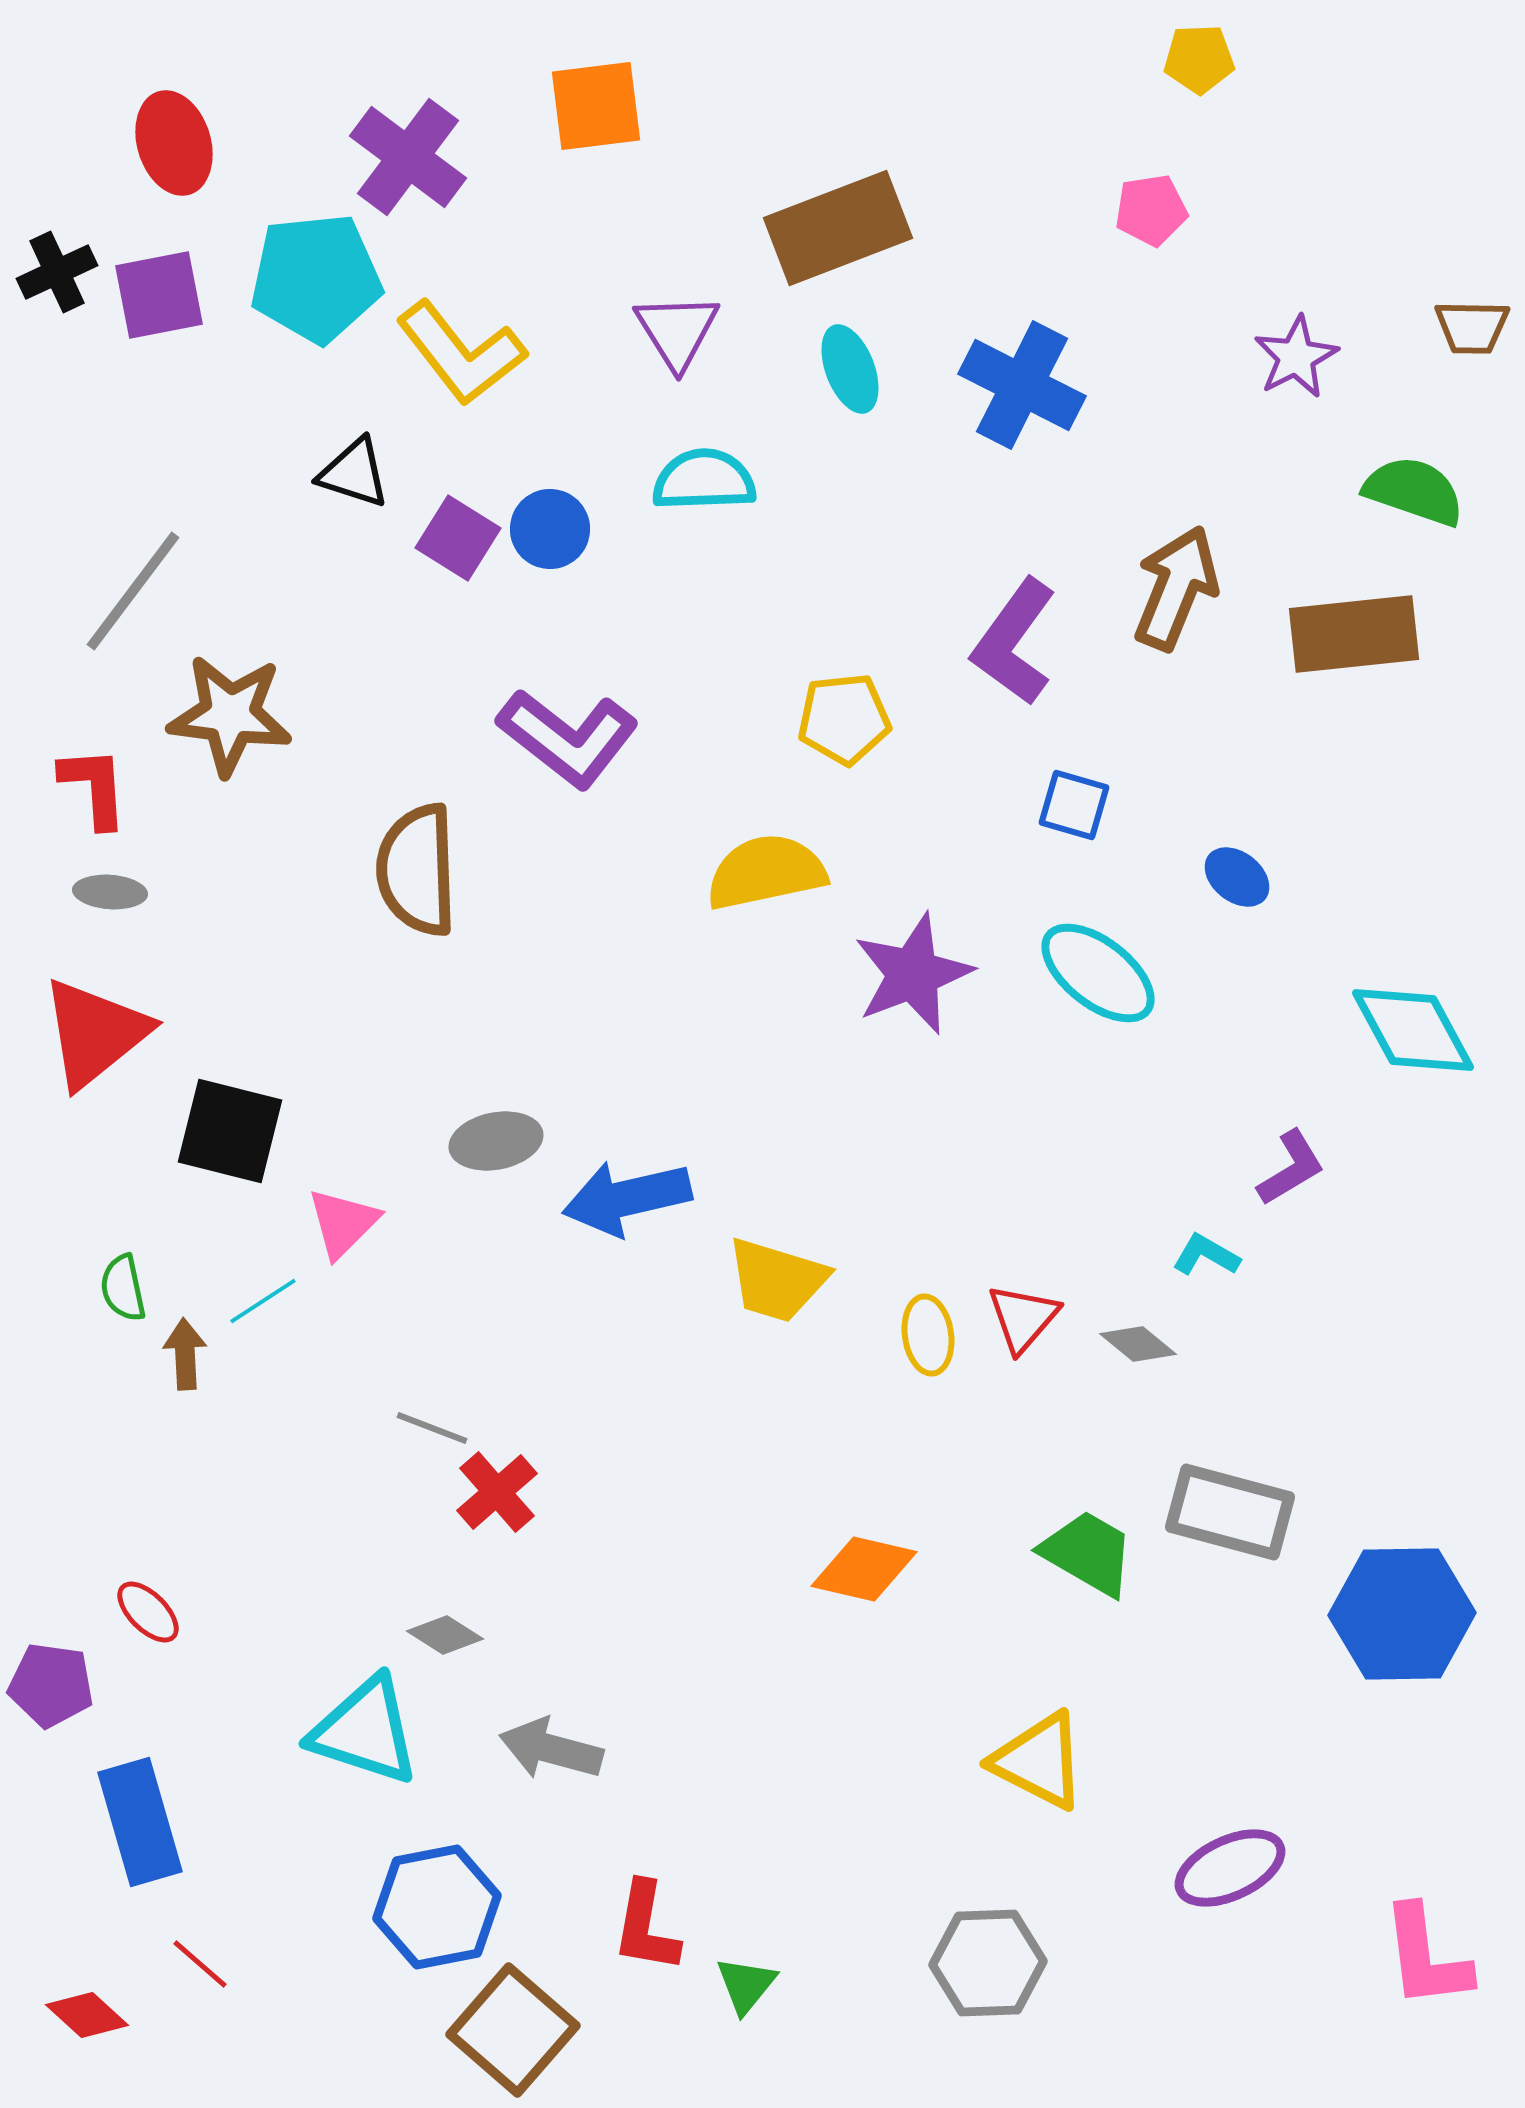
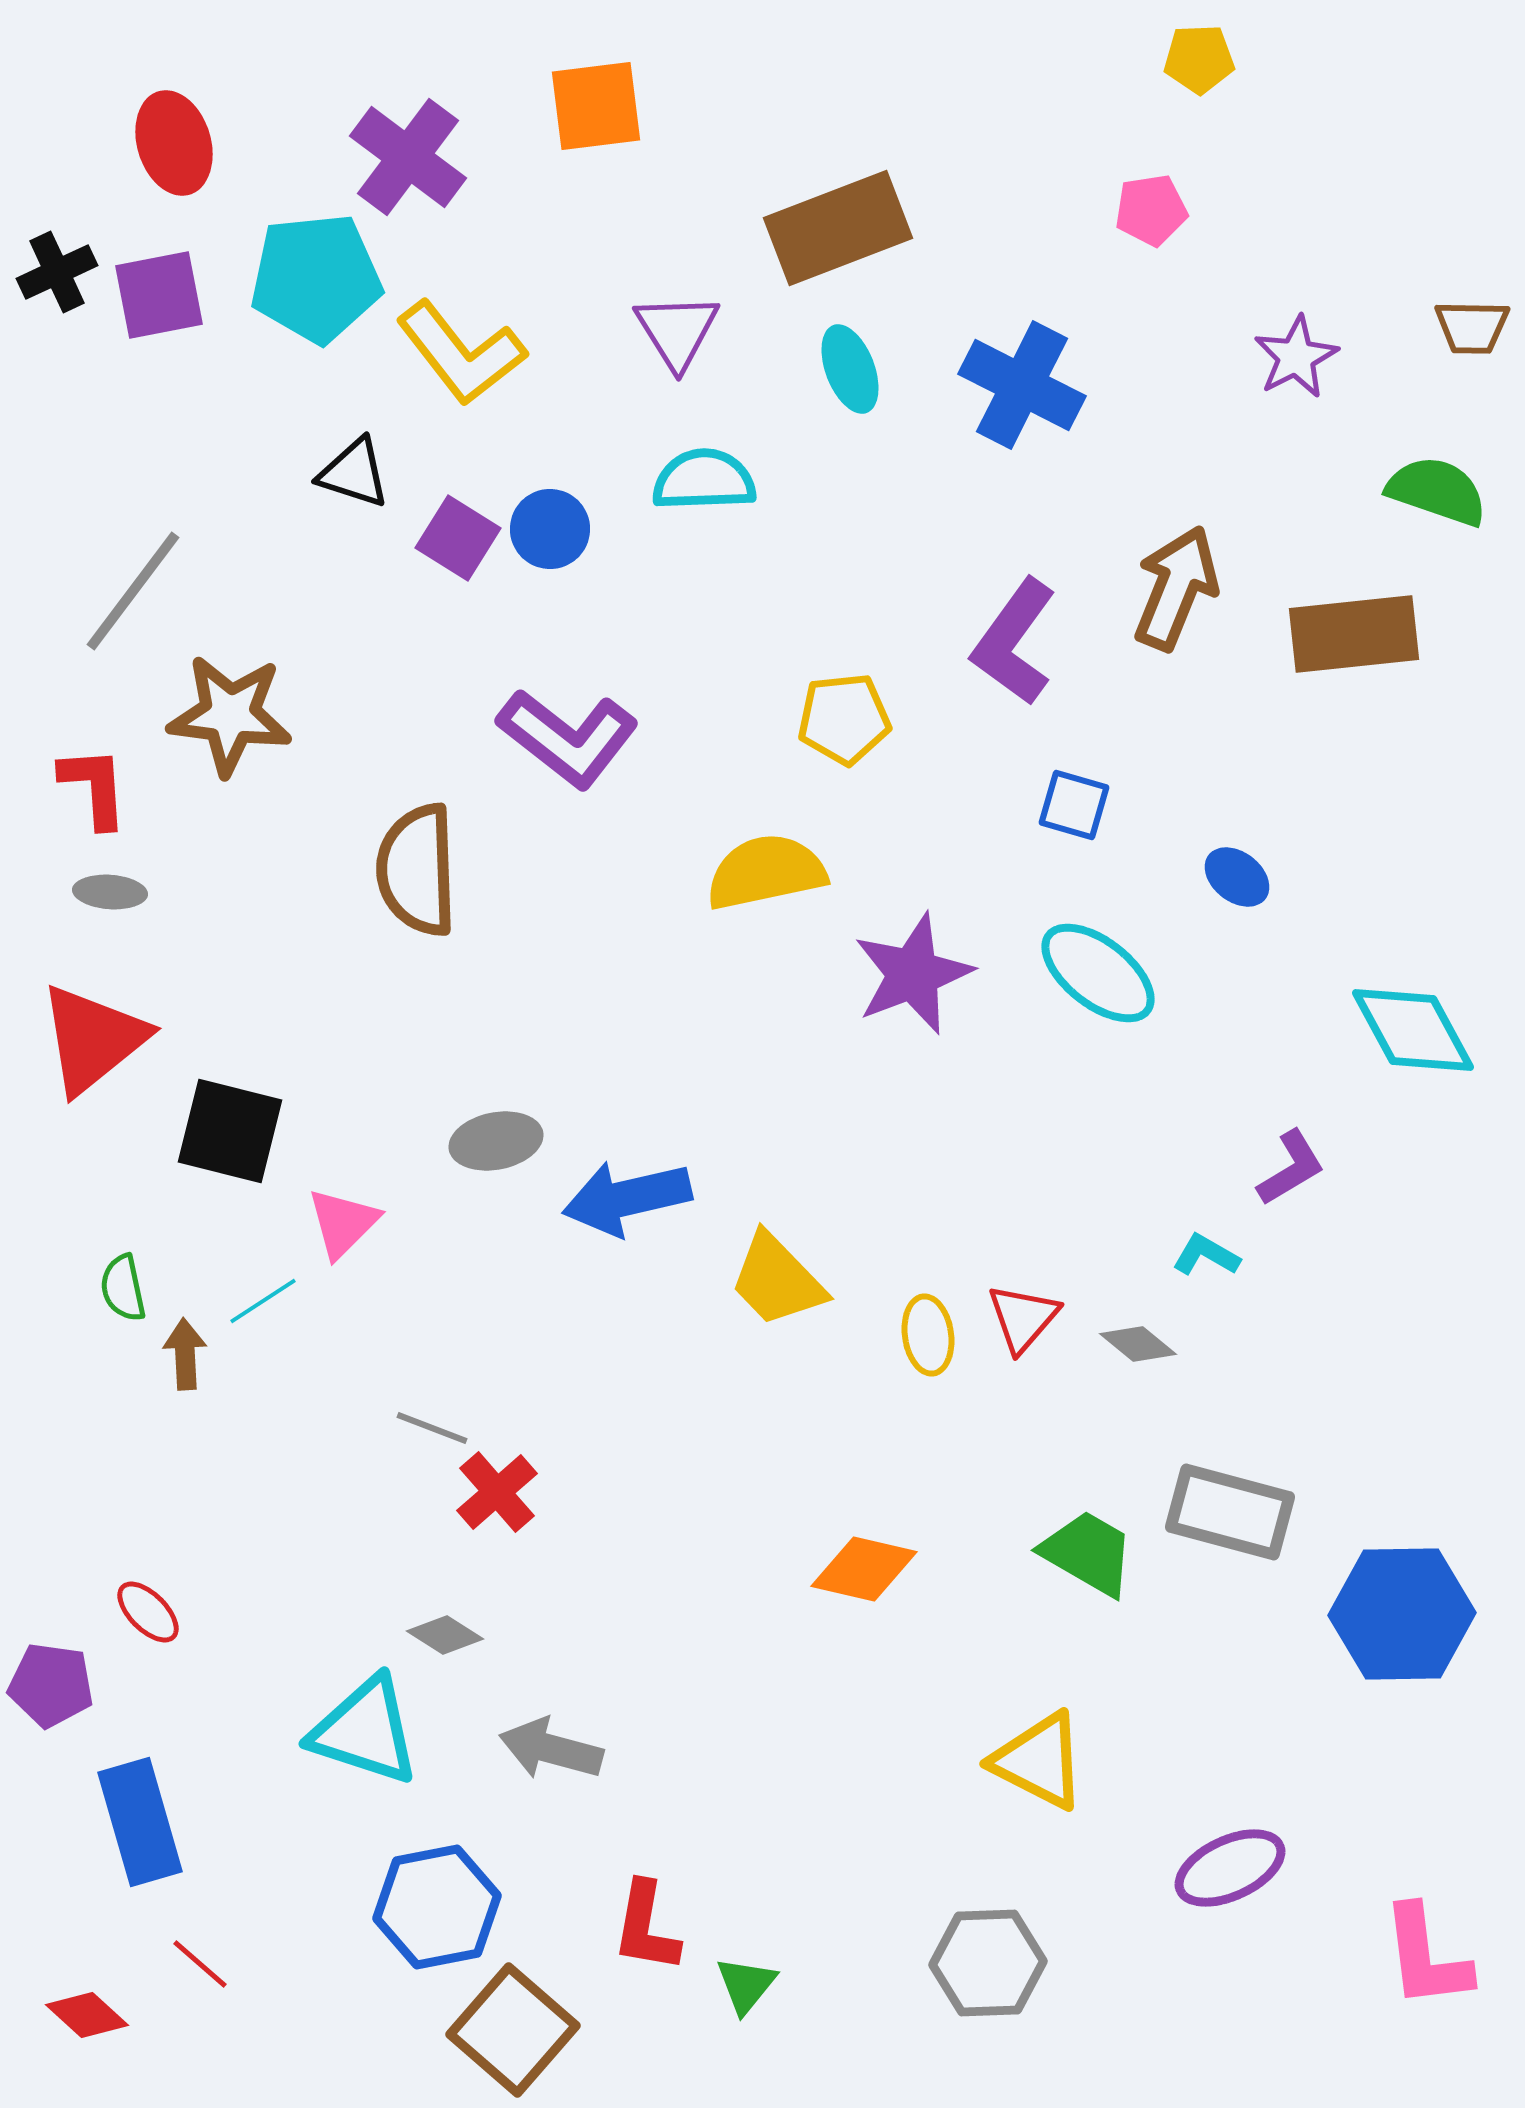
green semicircle at (1414, 491): moved 23 px right
red triangle at (95, 1033): moved 2 px left, 6 px down
yellow trapezoid at (777, 1280): rotated 29 degrees clockwise
